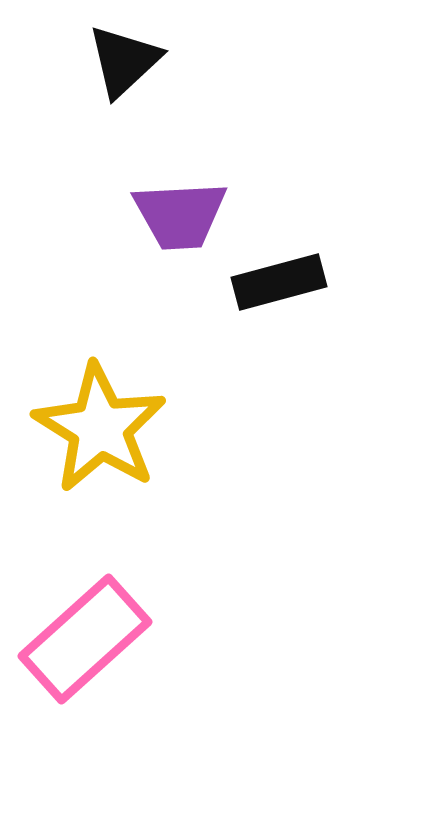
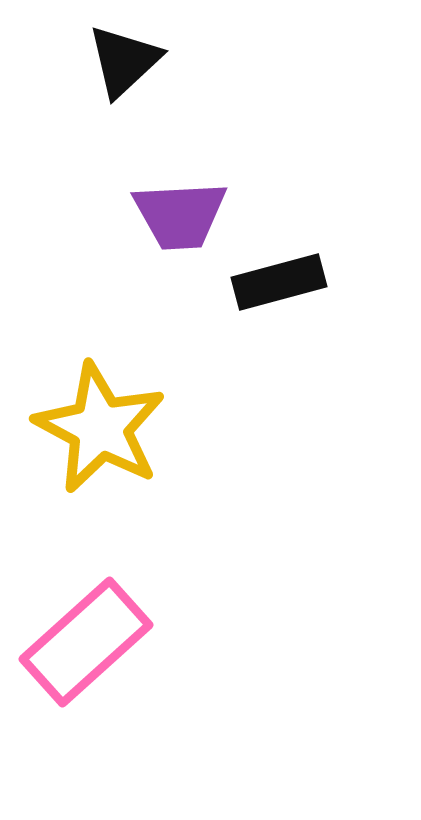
yellow star: rotated 4 degrees counterclockwise
pink rectangle: moved 1 px right, 3 px down
